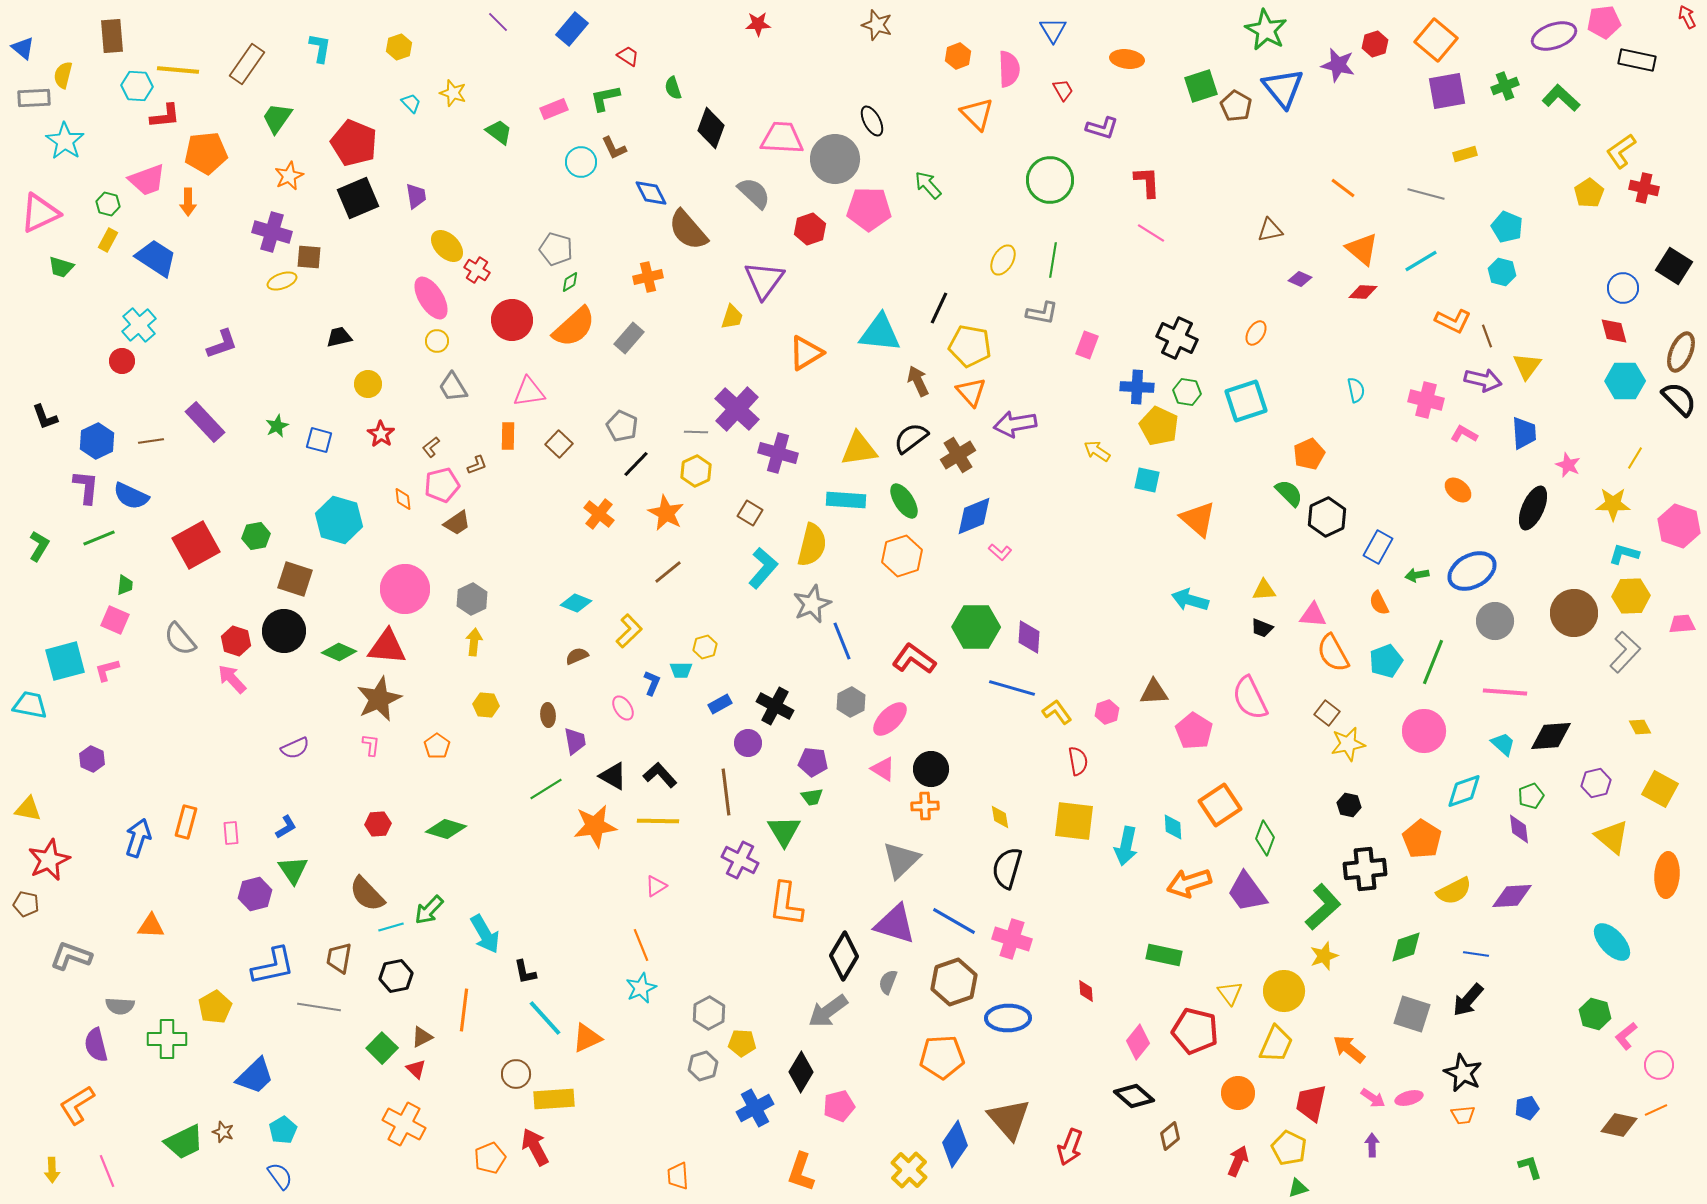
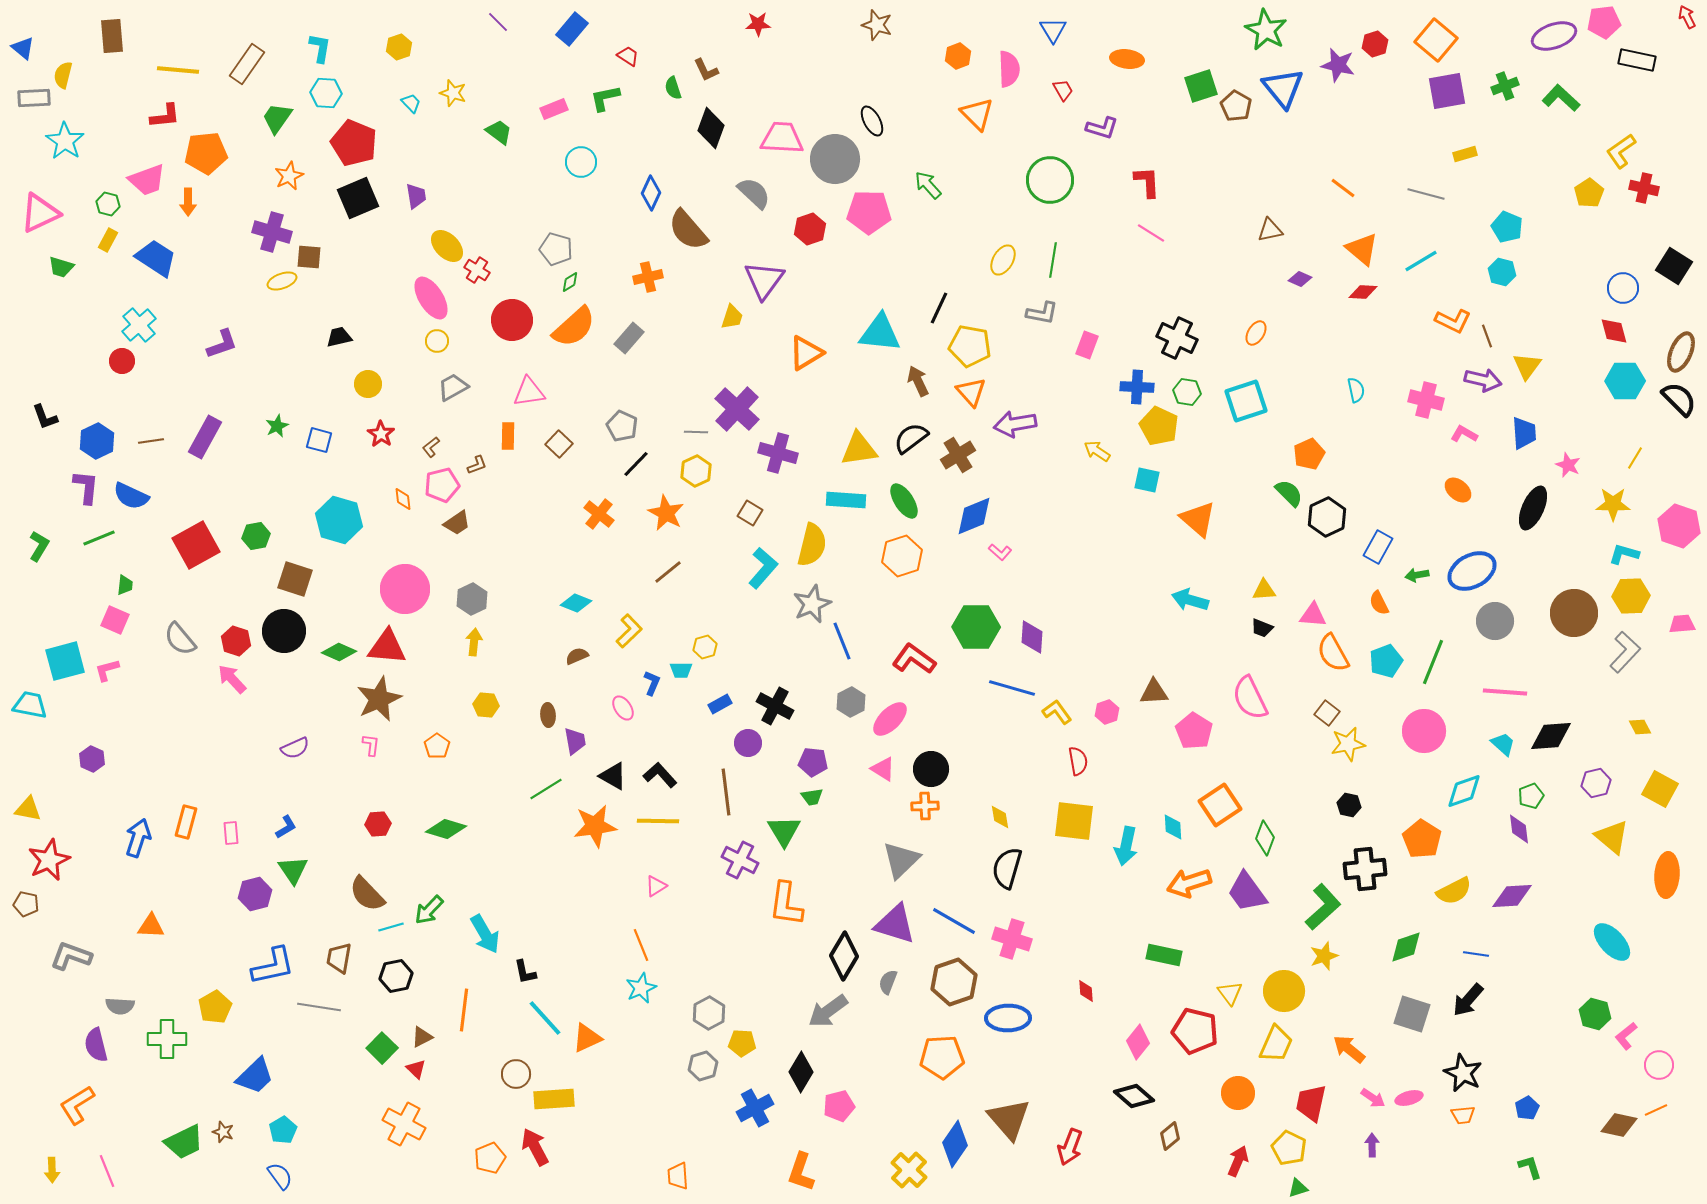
cyan hexagon at (137, 86): moved 189 px right, 7 px down
brown L-shape at (614, 148): moved 92 px right, 78 px up
blue diamond at (651, 193): rotated 52 degrees clockwise
pink pentagon at (869, 209): moved 3 px down
gray trapezoid at (453, 387): rotated 92 degrees clockwise
purple rectangle at (205, 422): moved 15 px down; rotated 72 degrees clockwise
purple diamond at (1029, 637): moved 3 px right
blue pentagon at (1527, 1108): rotated 15 degrees counterclockwise
